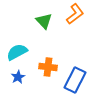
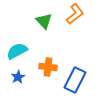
cyan semicircle: moved 1 px up
